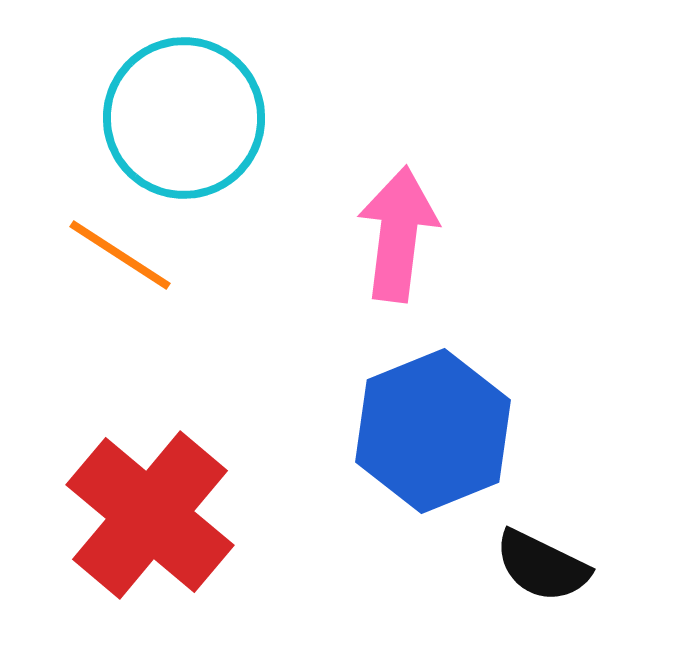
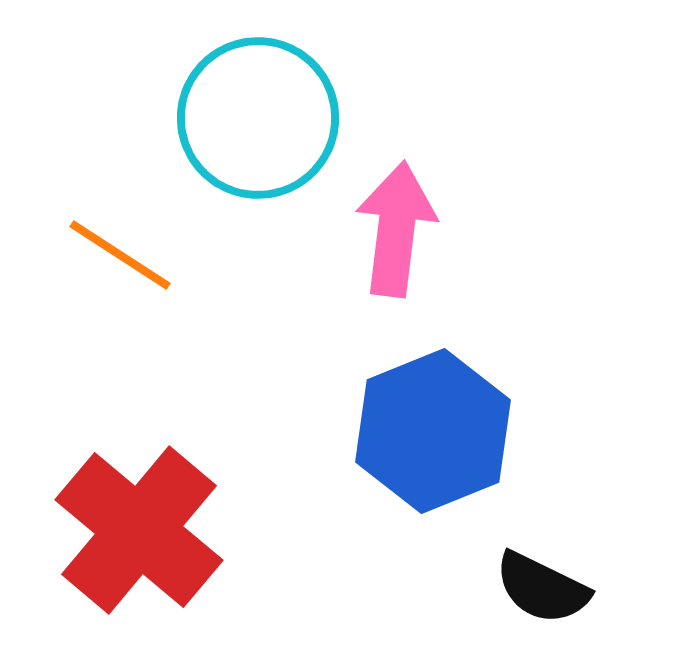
cyan circle: moved 74 px right
pink arrow: moved 2 px left, 5 px up
red cross: moved 11 px left, 15 px down
black semicircle: moved 22 px down
